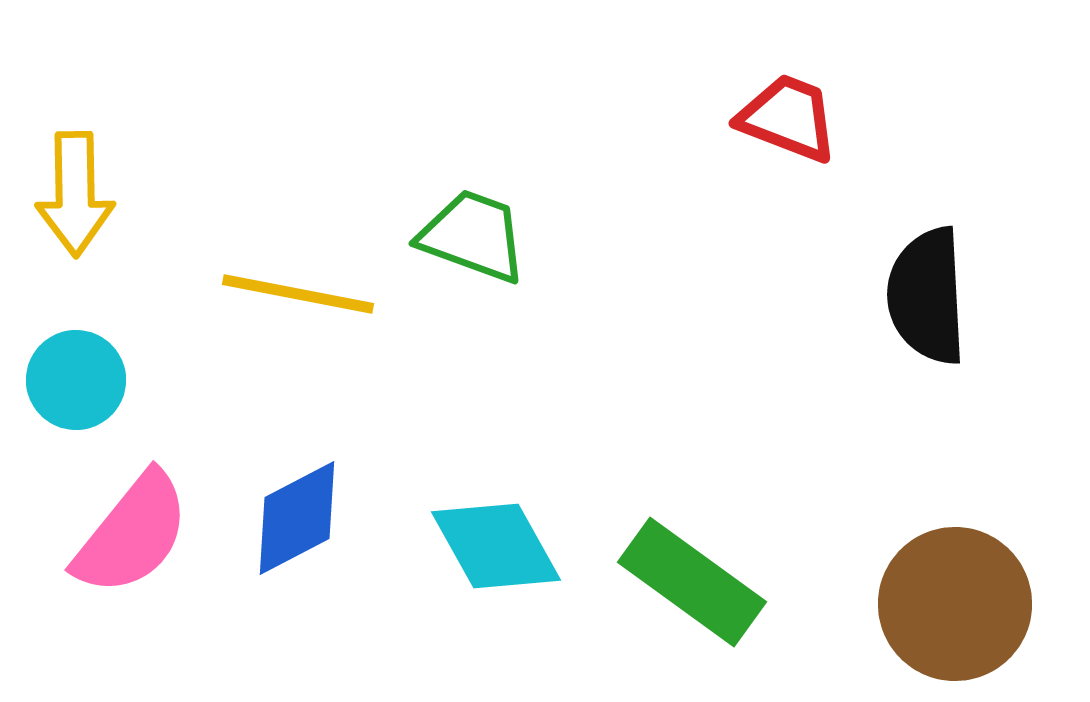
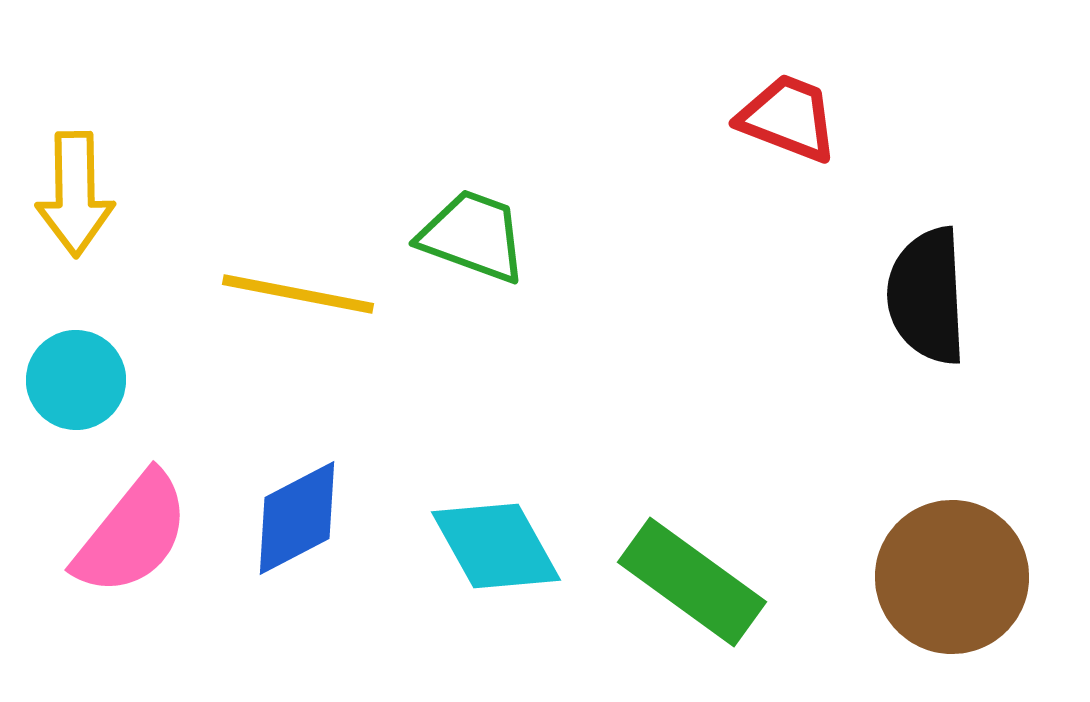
brown circle: moved 3 px left, 27 px up
